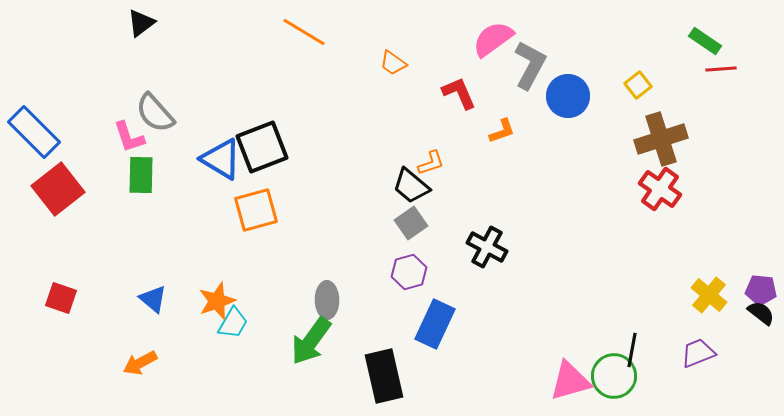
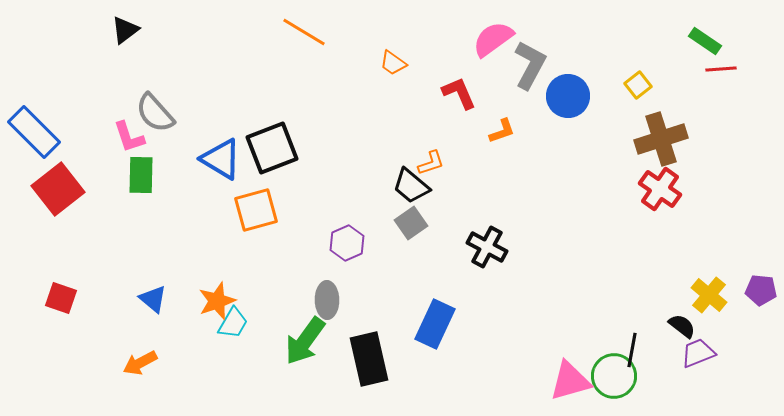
black triangle at (141, 23): moved 16 px left, 7 px down
black square at (262, 147): moved 10 px right, 1 px down
purple hexagon at (409, 272): moved 62 px left, 29 px up; rotated 8 degrees counterclockwise
black semicircle at (761, 313): moved 79 px left, 13 px down
green arrow at (311, 341): moved 6 px left
black rectangle at (384, 376): moved 15 px left, 17 px up
